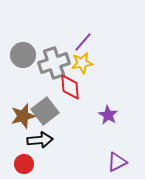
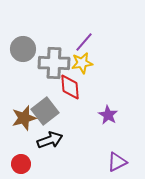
purple line: moved 1 px right
gray circle: moved 6 px up
gray cross: rotated 20 degrees clockwise
brown star: moved 1 px right, 2 px down
black arrow: moved 10 px right; rotated 15 degrees counterclockwise
red circle: moved 3 px left
